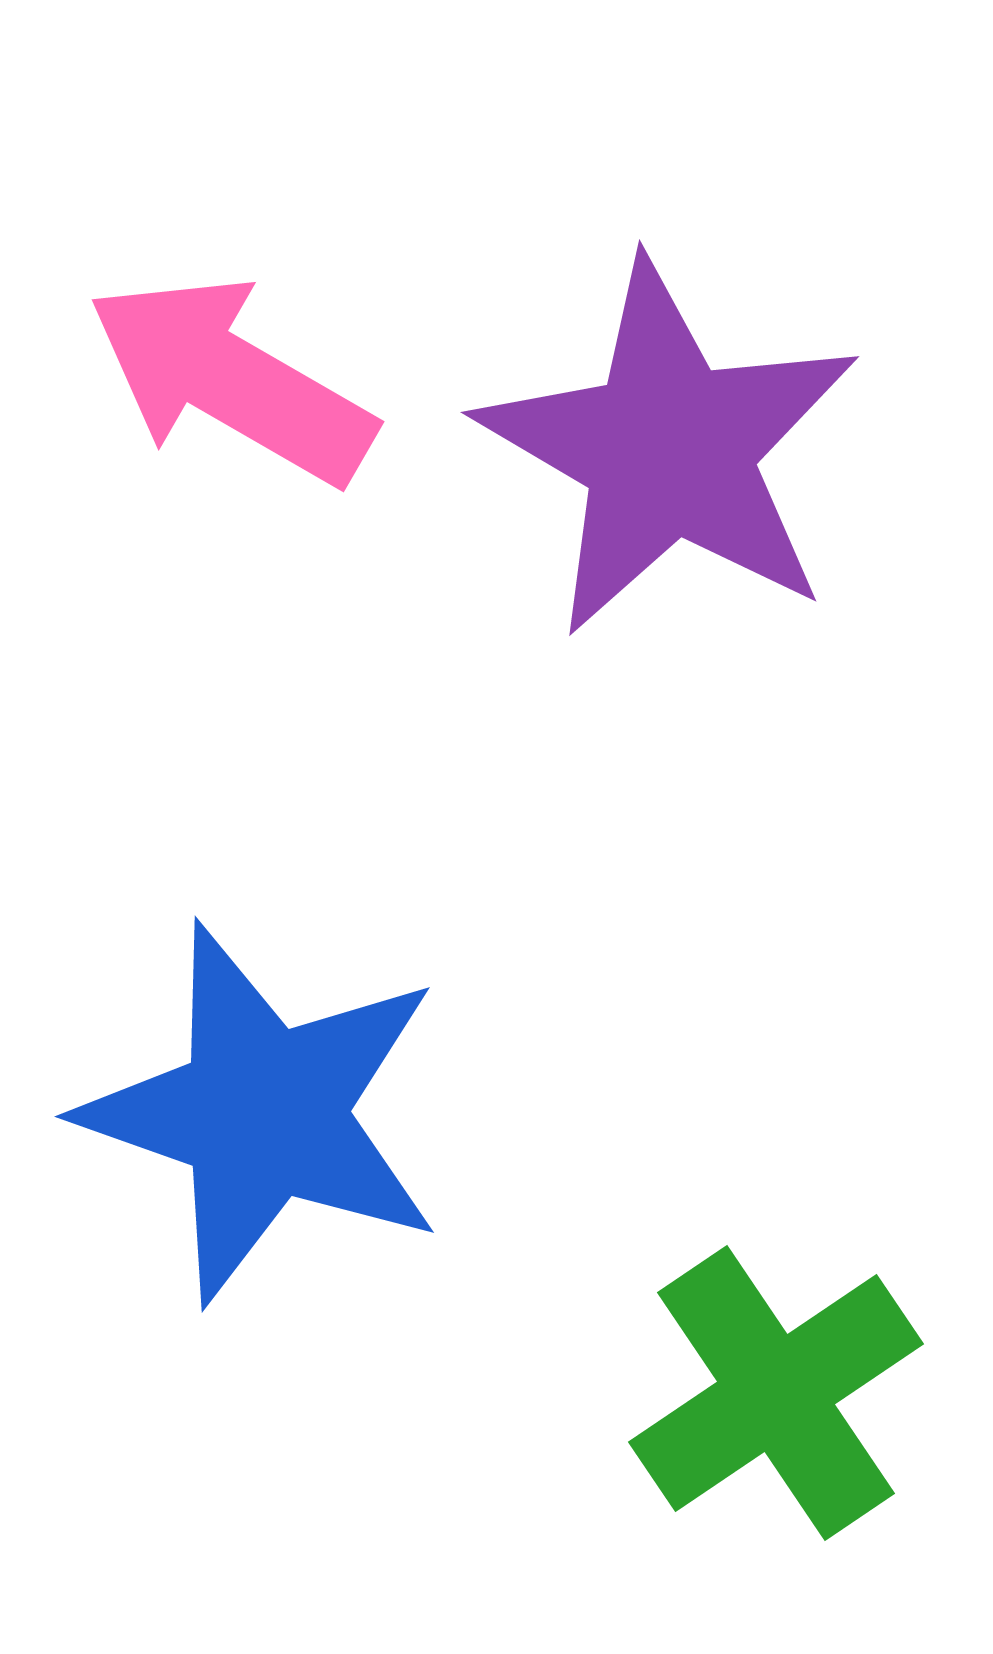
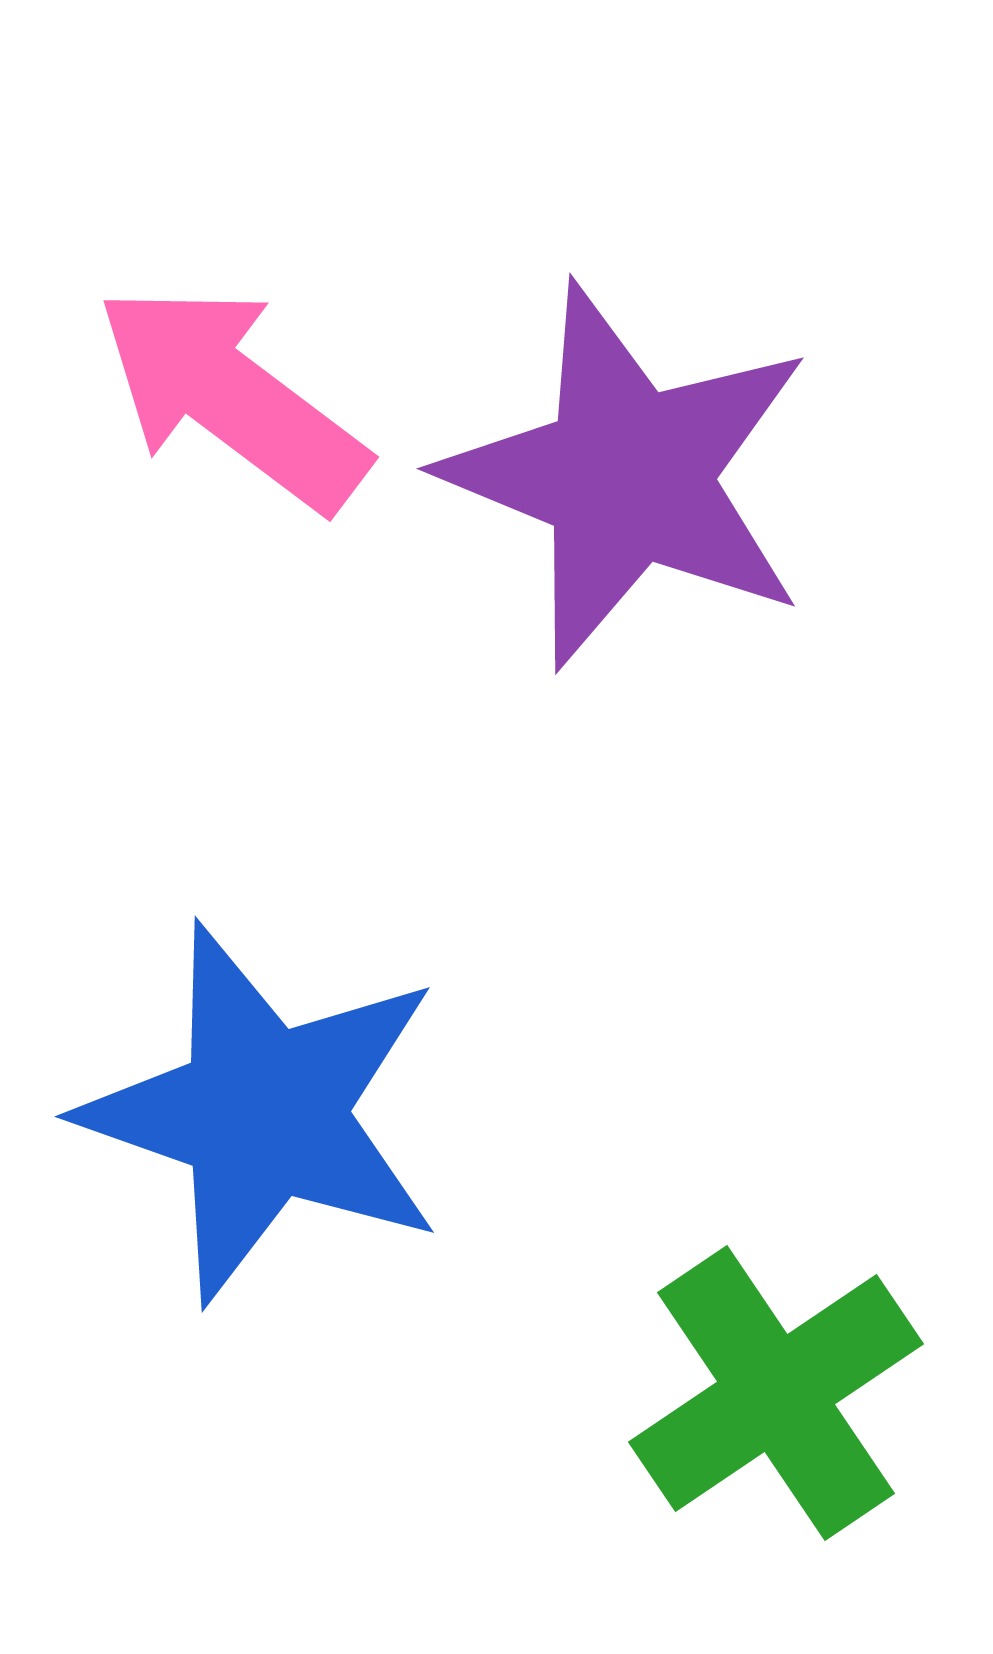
pink arrow: moved 1 px right, 17 px down; rotated 7 degrees clockwise
purple star: moved 41 px left, 27 px down; rotated 8 degrees counterclockwise
